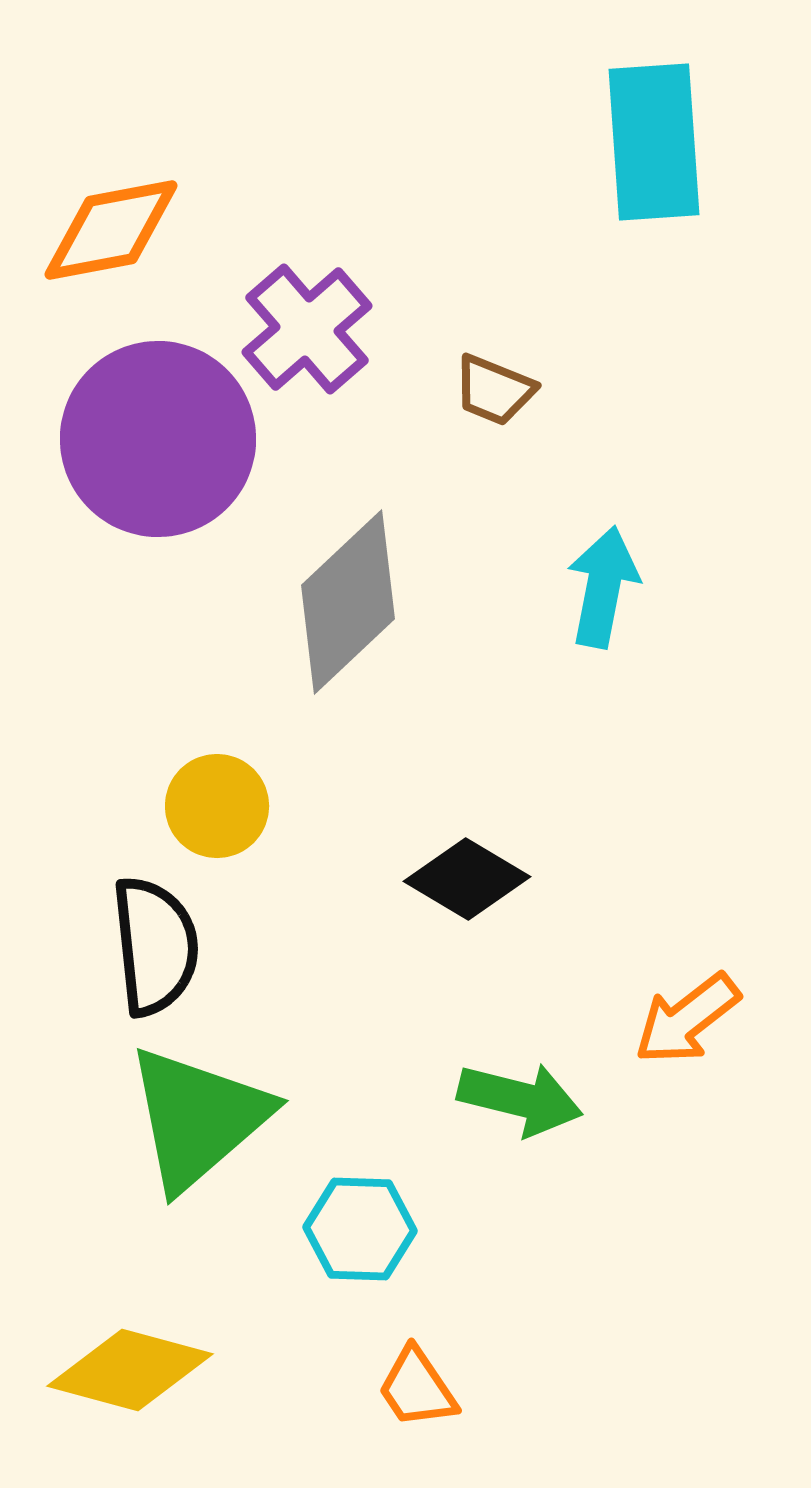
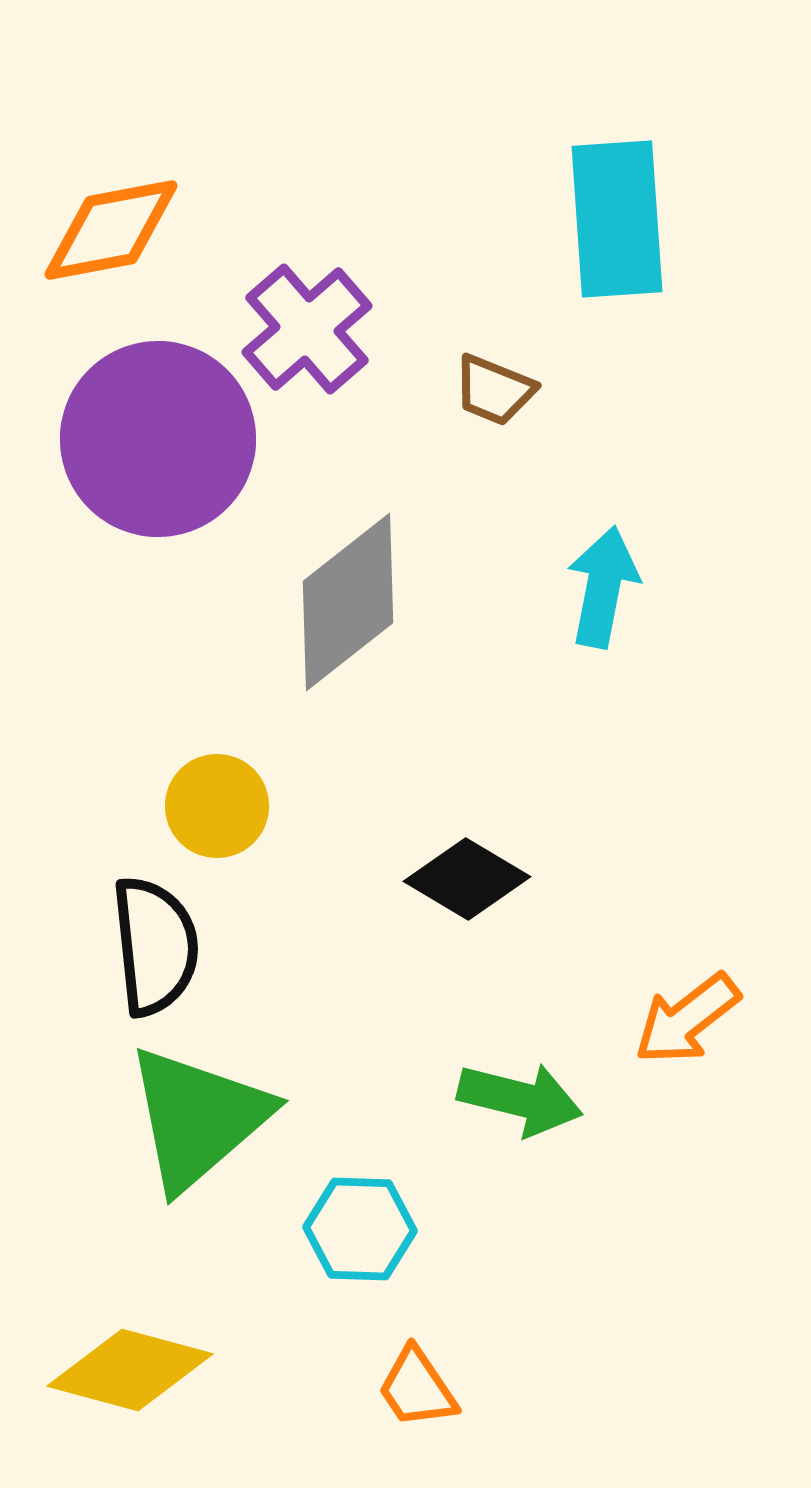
cyan rectangle: moved 37 px left, 77 px down
gray diamond: rotated 5 degrees clockwise
